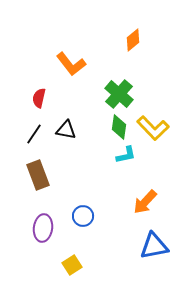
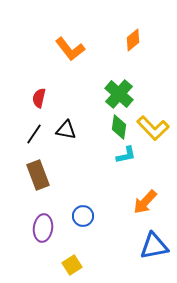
orange L-shape: moved 1 px left, 15 px up
